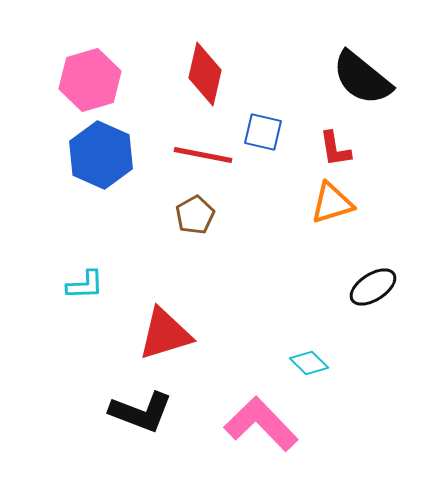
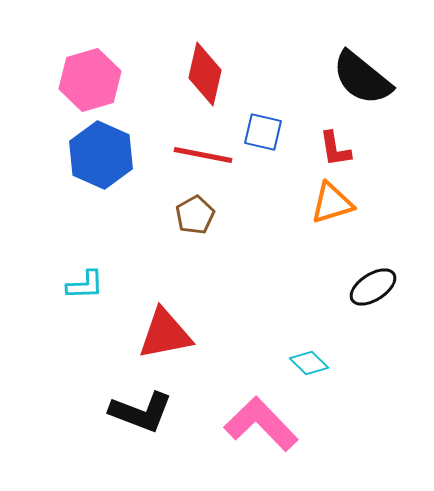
red triangle: rotated 6 degrees clockwise
